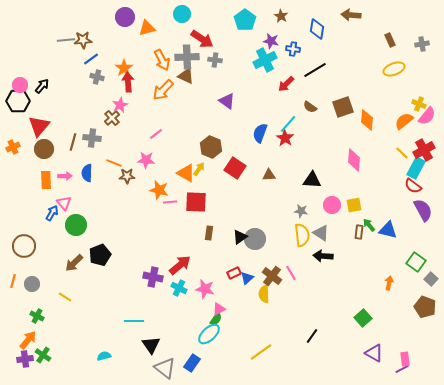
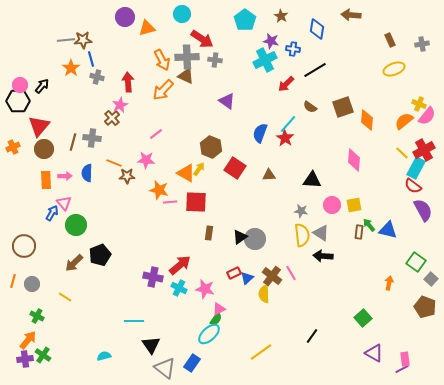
blue line at (91, 59): rotated 70 degrees counterclockwise
orange star at (124, 68): moved 53 px left
